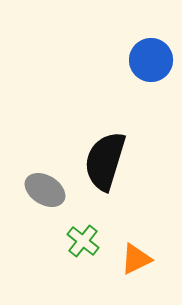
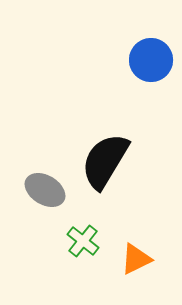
black semicircle: rotated 14 degrees clockwise
